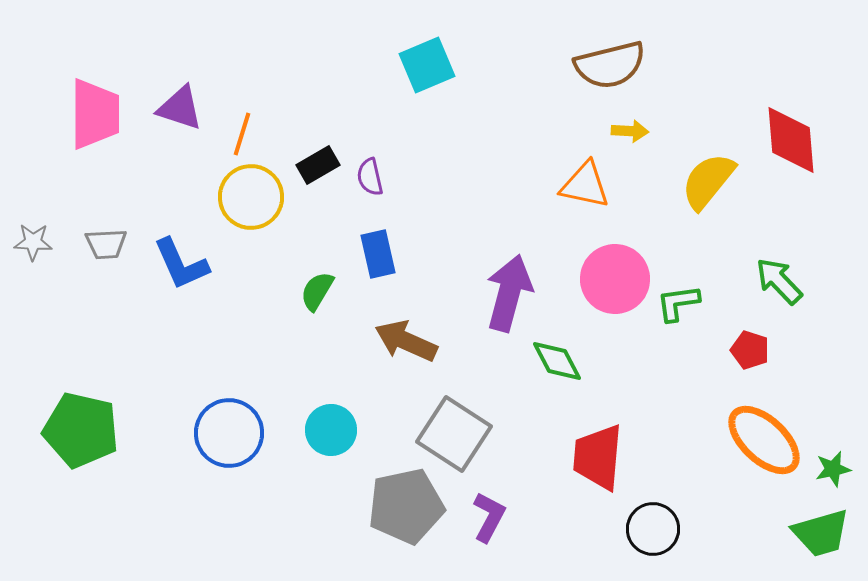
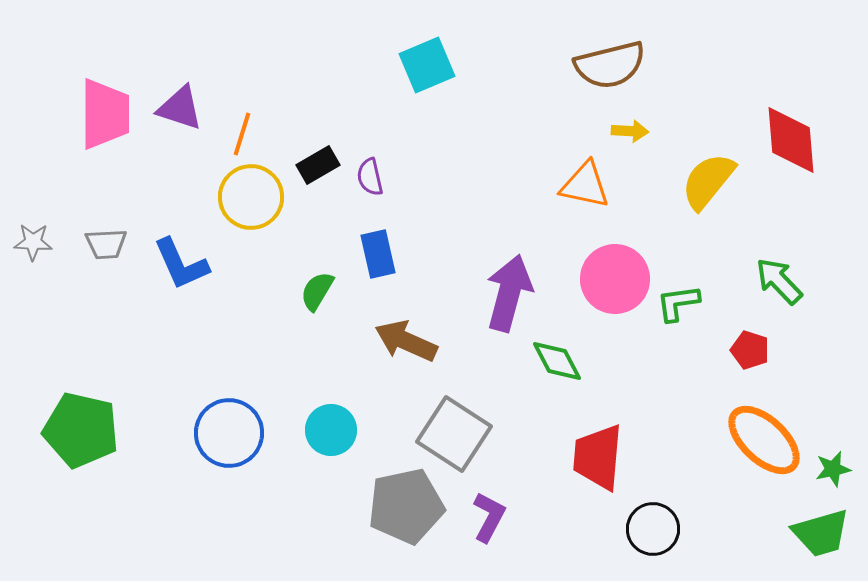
pink trapezoid: moved 10 px right
